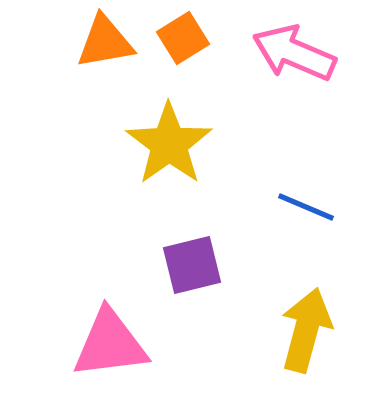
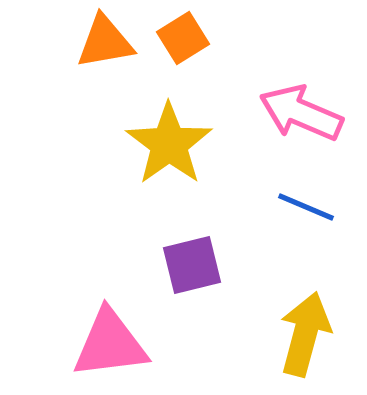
pink arrow: moved 7 px right, 60 px down
yellow arrow: moved 1 px left, 4 px down
